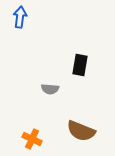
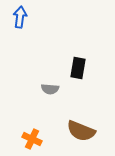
black rectangle: moved 2 px left, 3 px down
